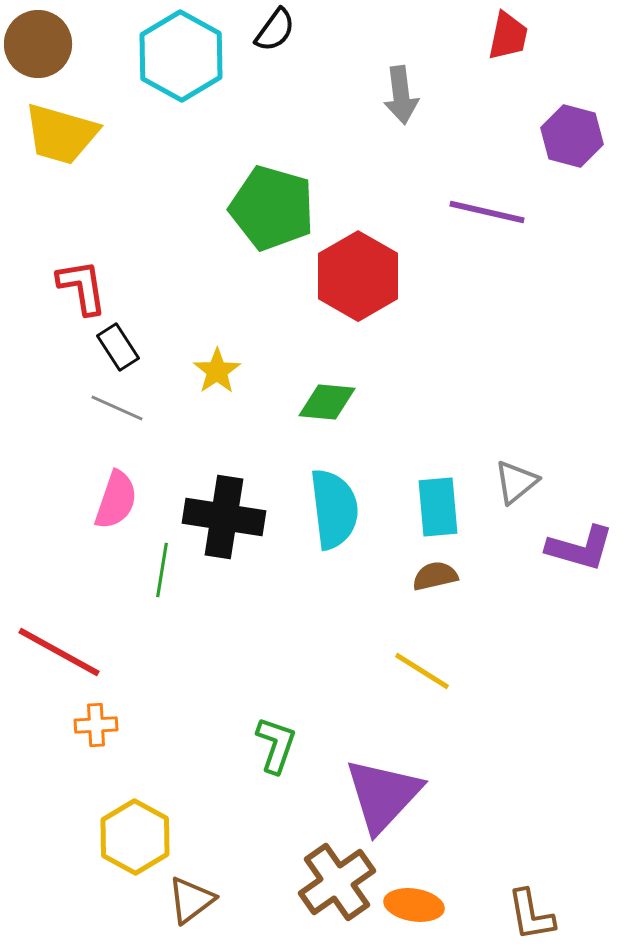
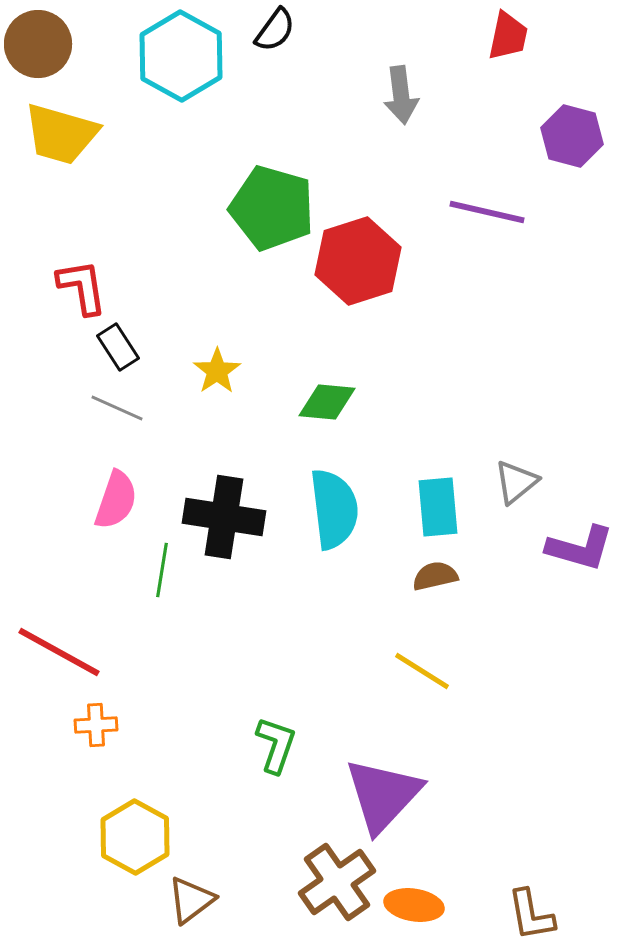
red hexagon: moved 15 px up; rotated 12 degrees clockwise
